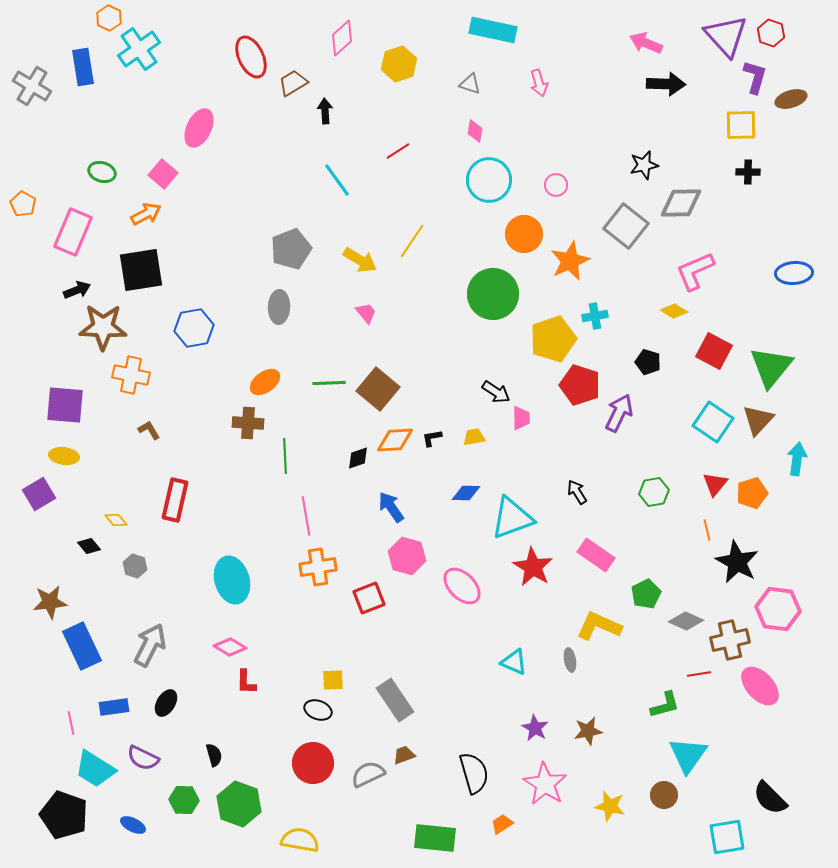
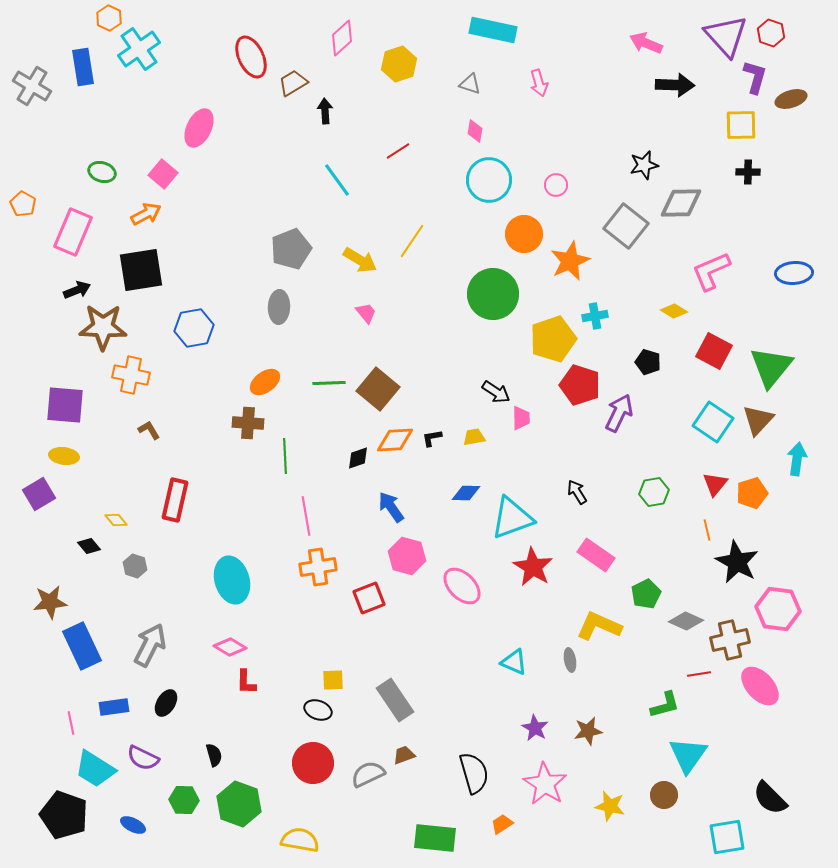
black arrow at (666, 84): moved 9 px right, 1 px down
pink L-shape at (695, 271): moved 16 px right
